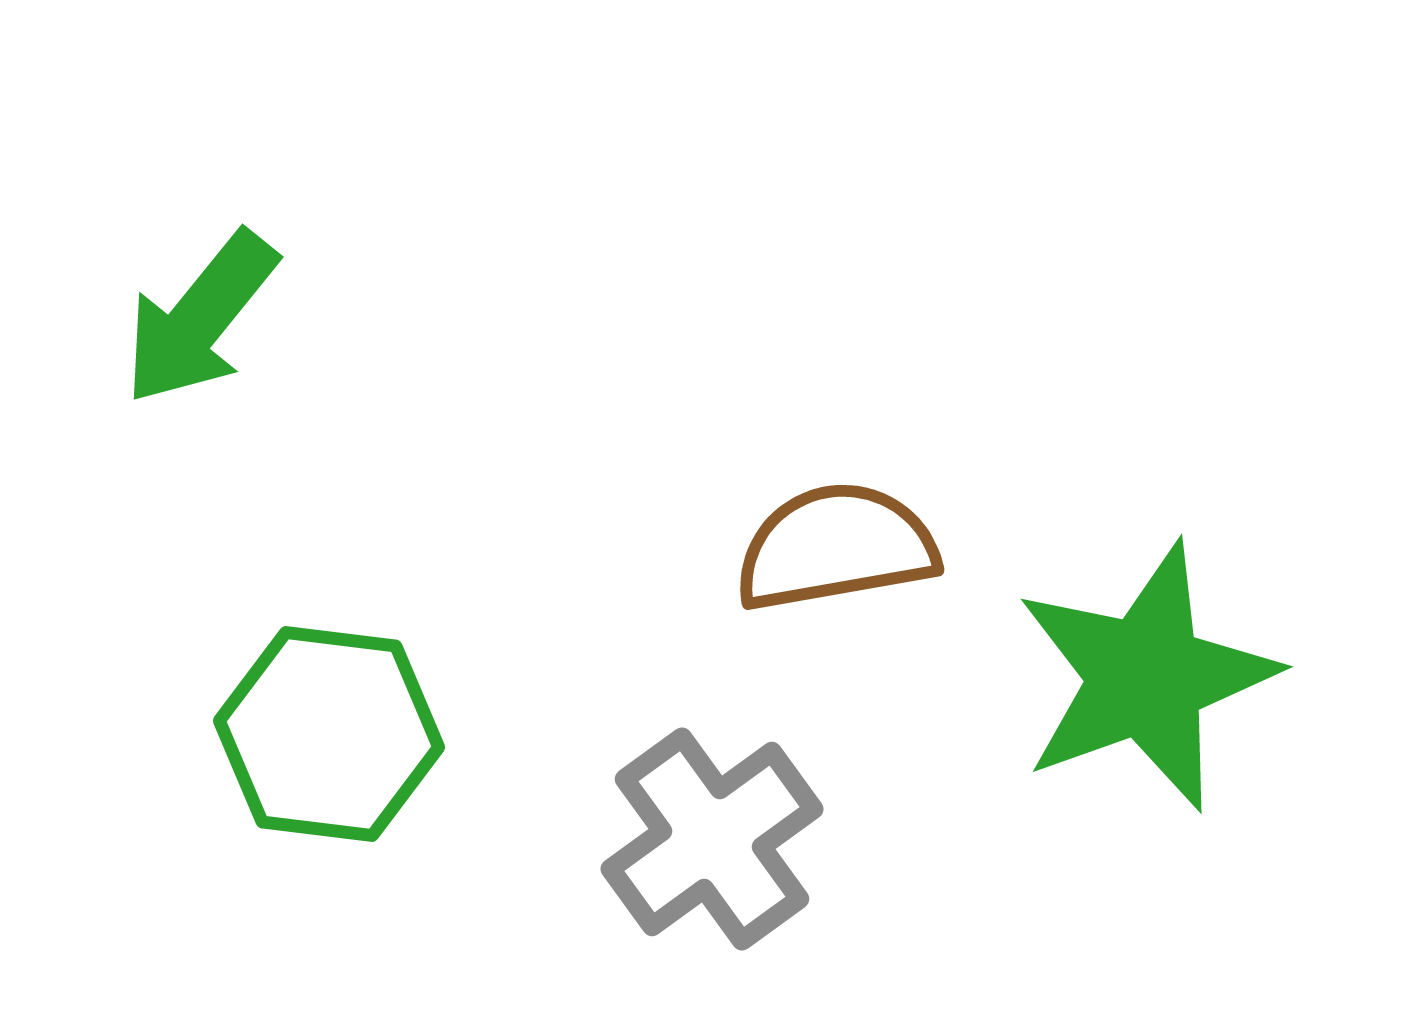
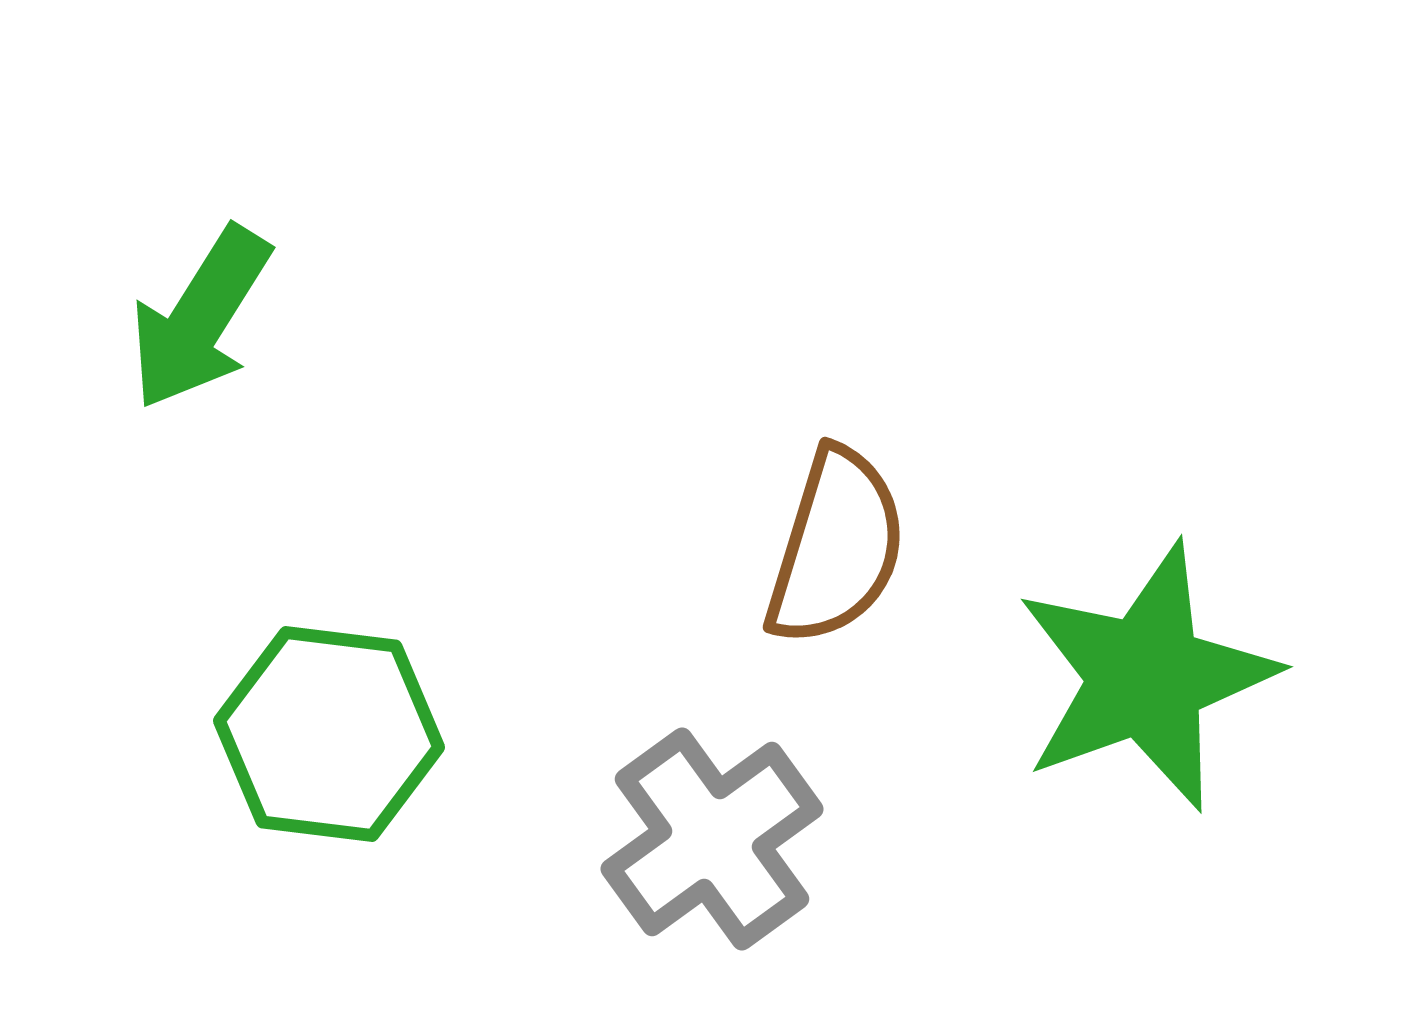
green arrow: rotated 7 degrees counterclockwise
brown semicircle: rotated 117 degrees clockwise
